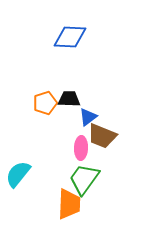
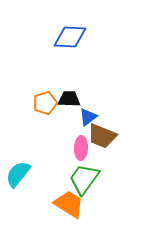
orange trapezoid: rotated 60 degrees counterclockwise
